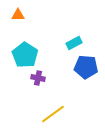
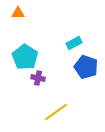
orange triangle: moved 2 px up
cyan pentagon: moved 2 px down
blue pentagon: rotated 15 degrees clockwise
yellow line: moved 3 px right, 2 px up
